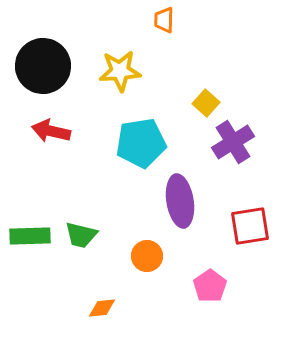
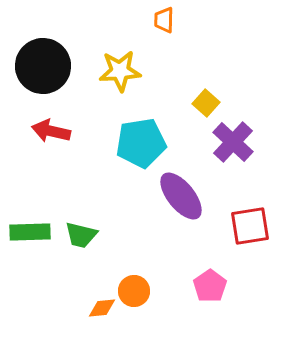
purple cross: rotated 15 degrees counterclockwise
purple ellipse: moved 1 px right, 5 px up; rotated 30 degrees counterclockwise
green rectangle: moved 4 px up
orange circle: moved 13 px left, 35 px down
